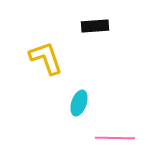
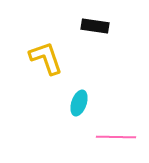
black rectangle: rotated 12 degrees clockwise
pink line: moved 1 px right, 1 px up
